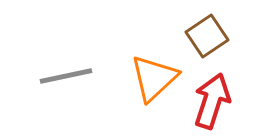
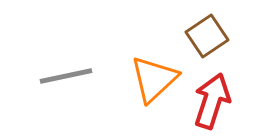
orange triangle: moved 1 px down
